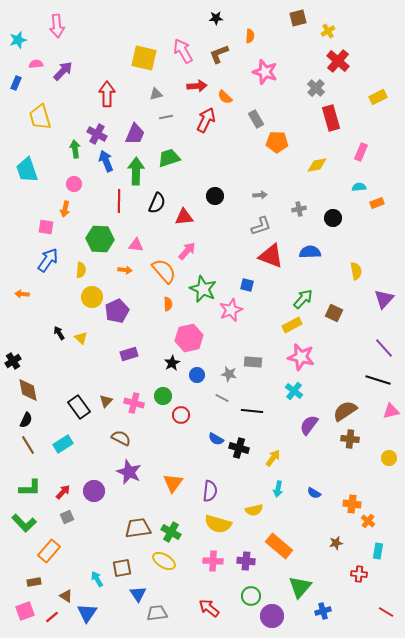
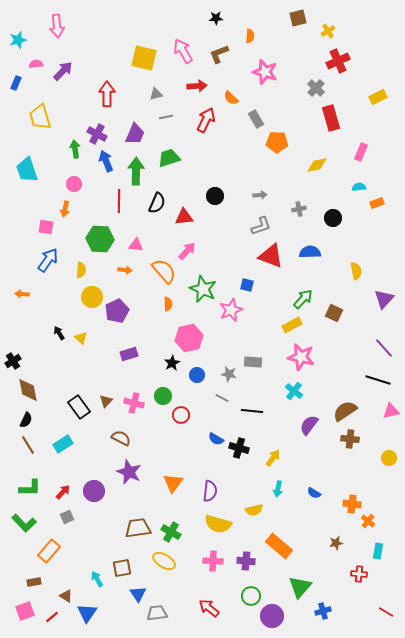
red cross at (338, 61): rotated 25 degrees clockwise
orange semicircle at (225, 97): moved 6 px right, 1 px down
